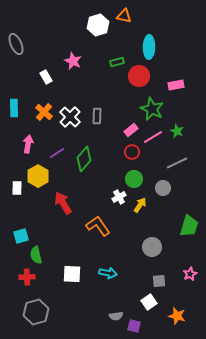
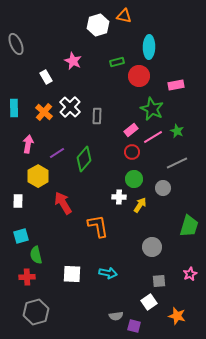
white cross at (70, 117): moved 10 px up
white rectangle at (17, 188): moved 1 px right, 13 px down
white cross at (119, 197): rotated 32 degrees clockwise
orange L-shape at (98, 226): rotated 25 degrees clockwise
